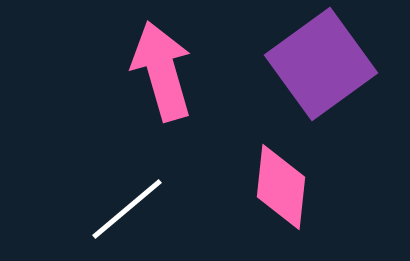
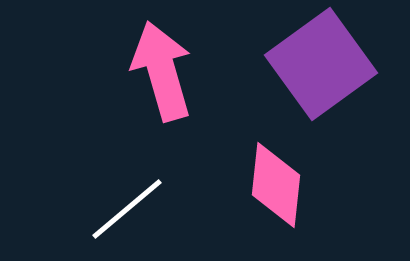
pink diamond: moved 5 px left, 2 px up
